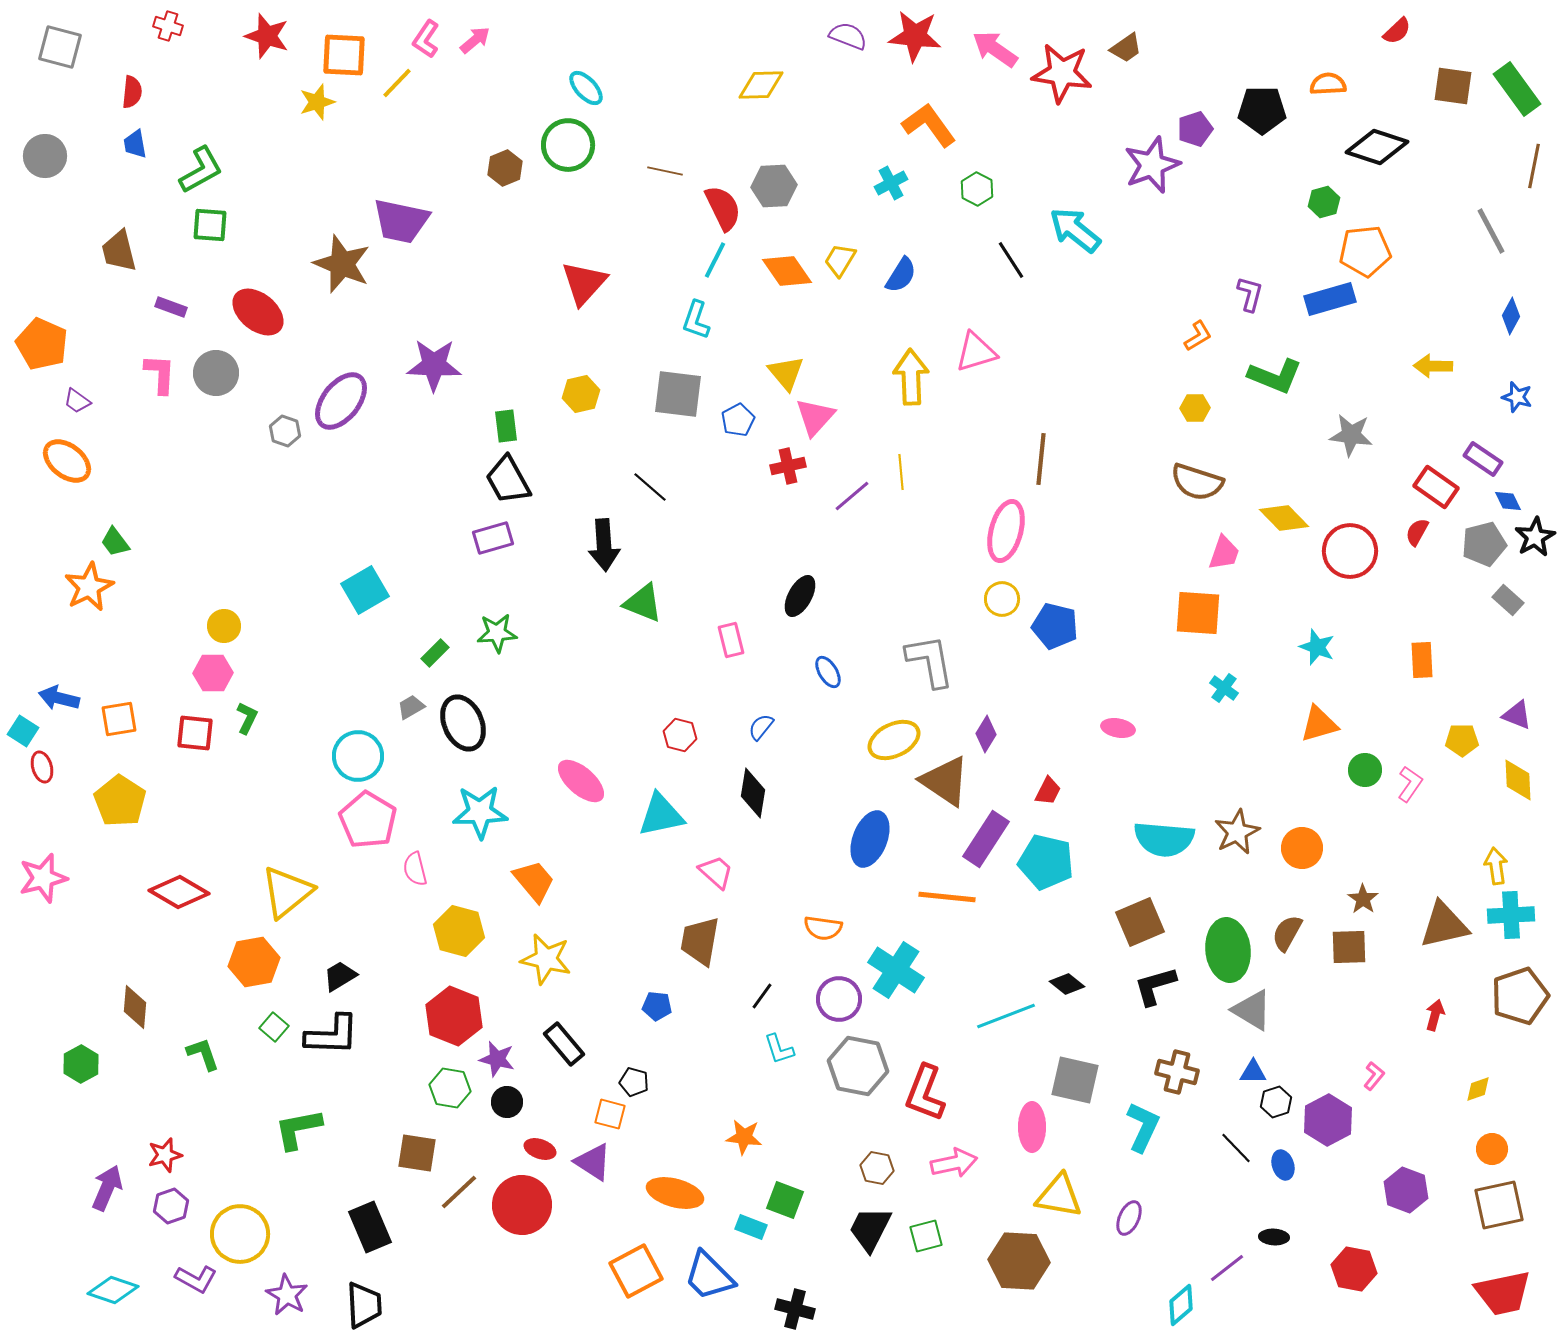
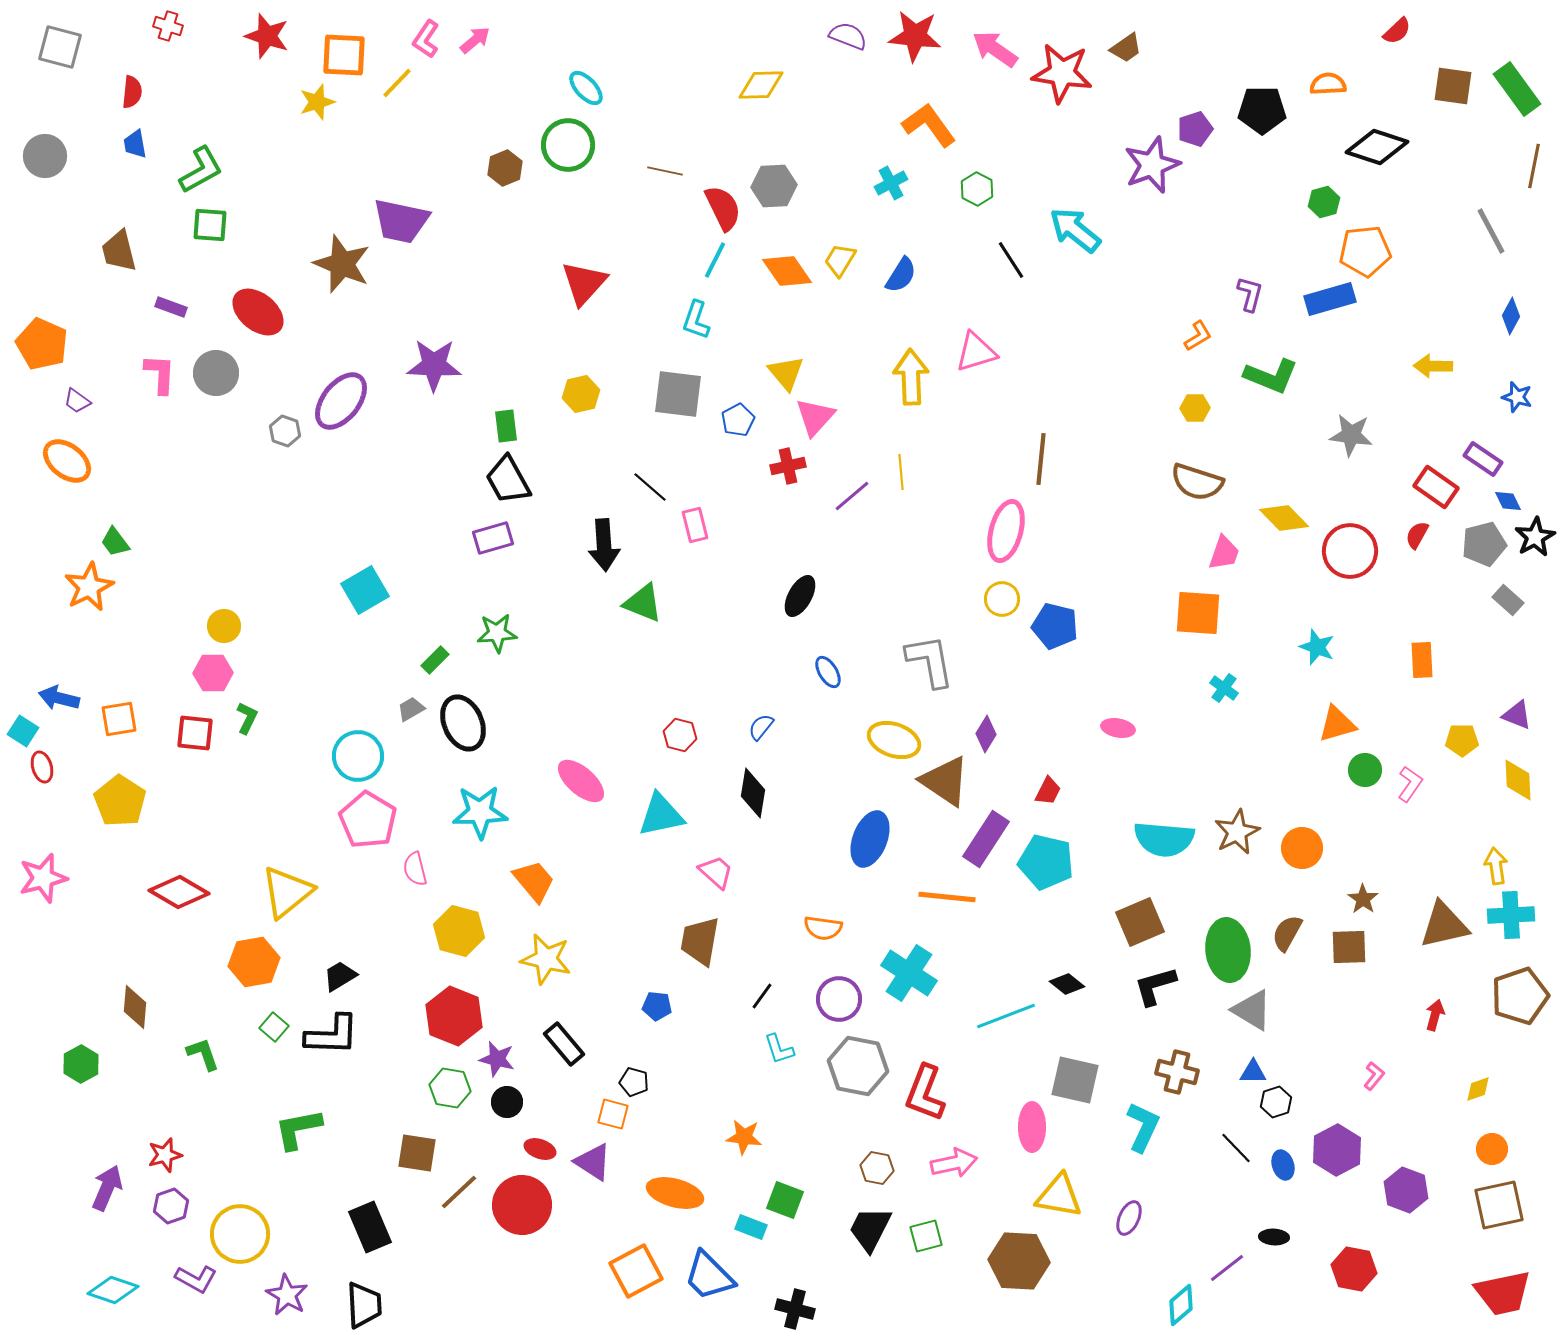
green L-shape at (1275, 376): moved 4 px left
red semicircle at (1417, 532): moved 3 px down
pink rectangle at (731, 640): moved 36 px left, 115 px up
green rectangle at (435, 653): moved 7 px down
gray trapezoid at (411, 707): moved 2 px down
orange triangle at (1319, 724): moved 18 px right
yellow ellipse at (894, 740): rotated 45 degrees clockwise
cyan cross at (896, 970): moved 13 px right, 3 px down
orange square at (610, 1114): moved 3 px right
purple hexagon at (1328, 1120): moved 9 px right, 30 px down
